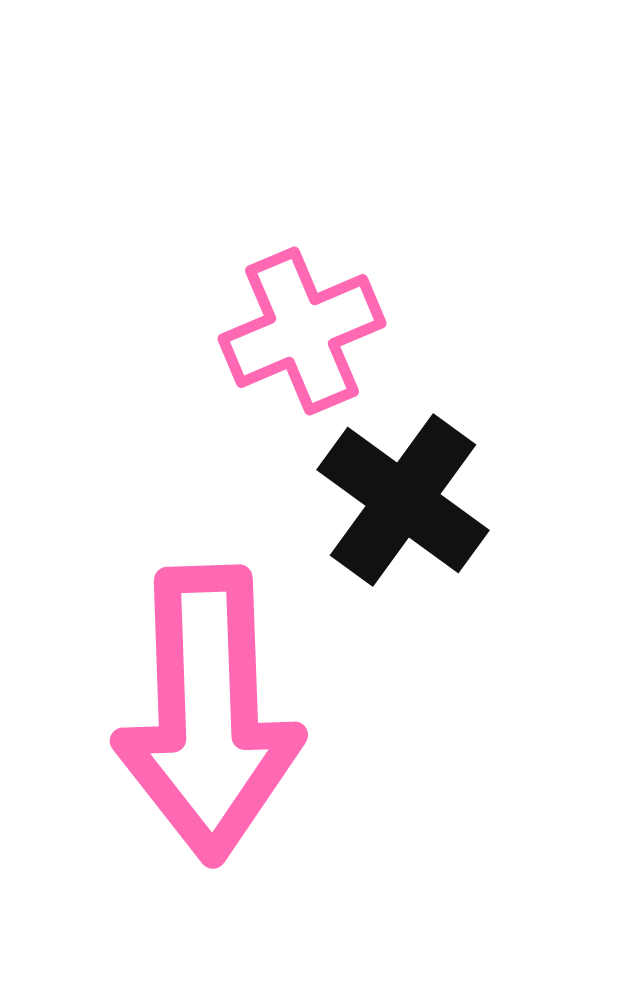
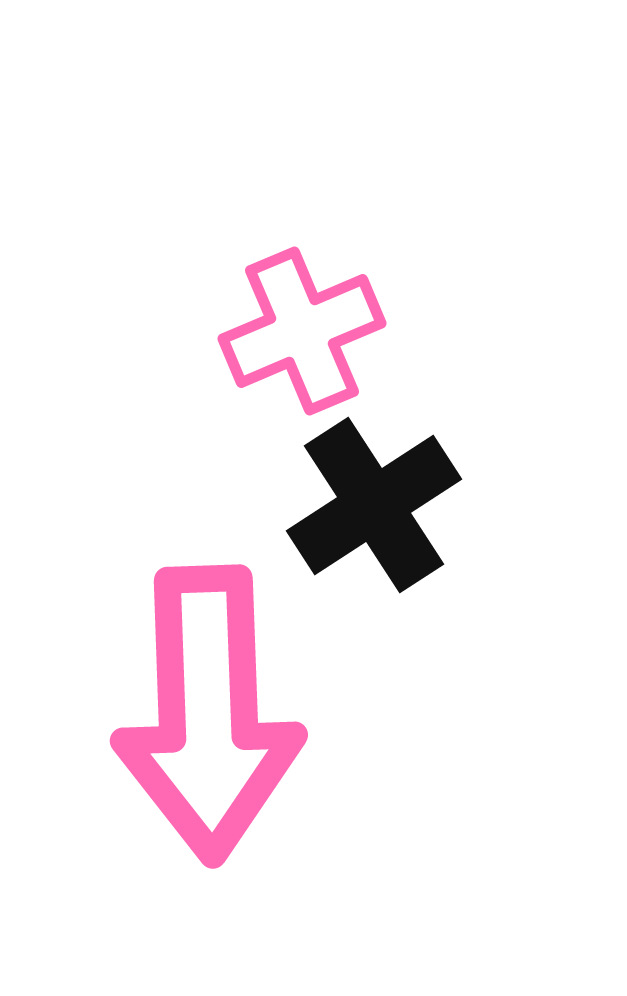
black cross: moved 29 px left, 5 px down; rotated 21 degrees clockwise
